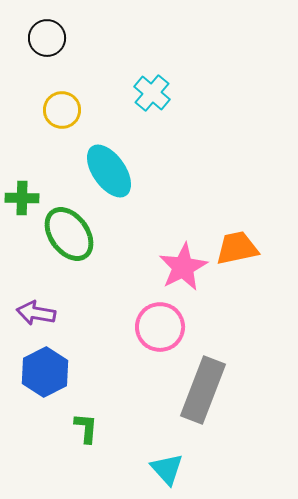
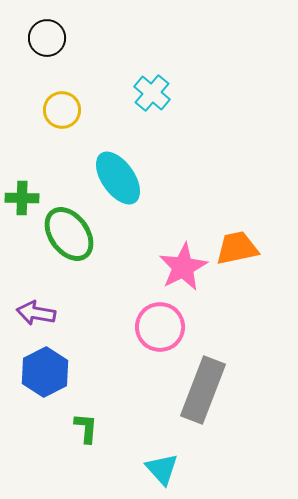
cyan ellipse: moved 9 px right, 7 px down
cyan triangle: moved 5 px left
